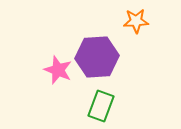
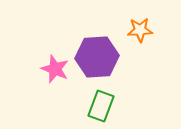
orange star: moved 4 px right, 9 px down
pink star: moved 3 px left, 1 px up
